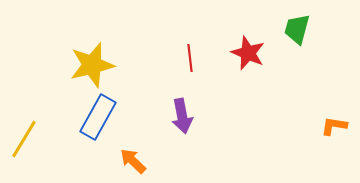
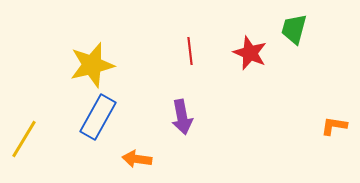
green trapezoid: moved 3 px left
red star: moved 2 px right
red line: moved 7 px up
purple arrow: moved 1 px down
orange arrow: moved 4 px right, 2 px up; rotated 36 degrees counterclockwise
